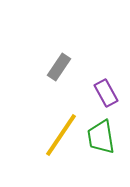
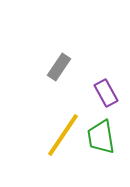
yellow line: moved 2 px right
